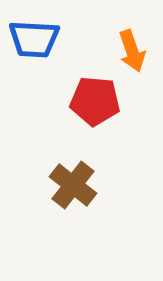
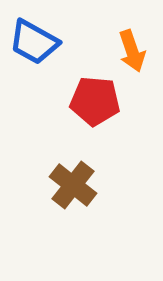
blue trapezoid: moved 3 px down; rotated 26 degrees clockwise
